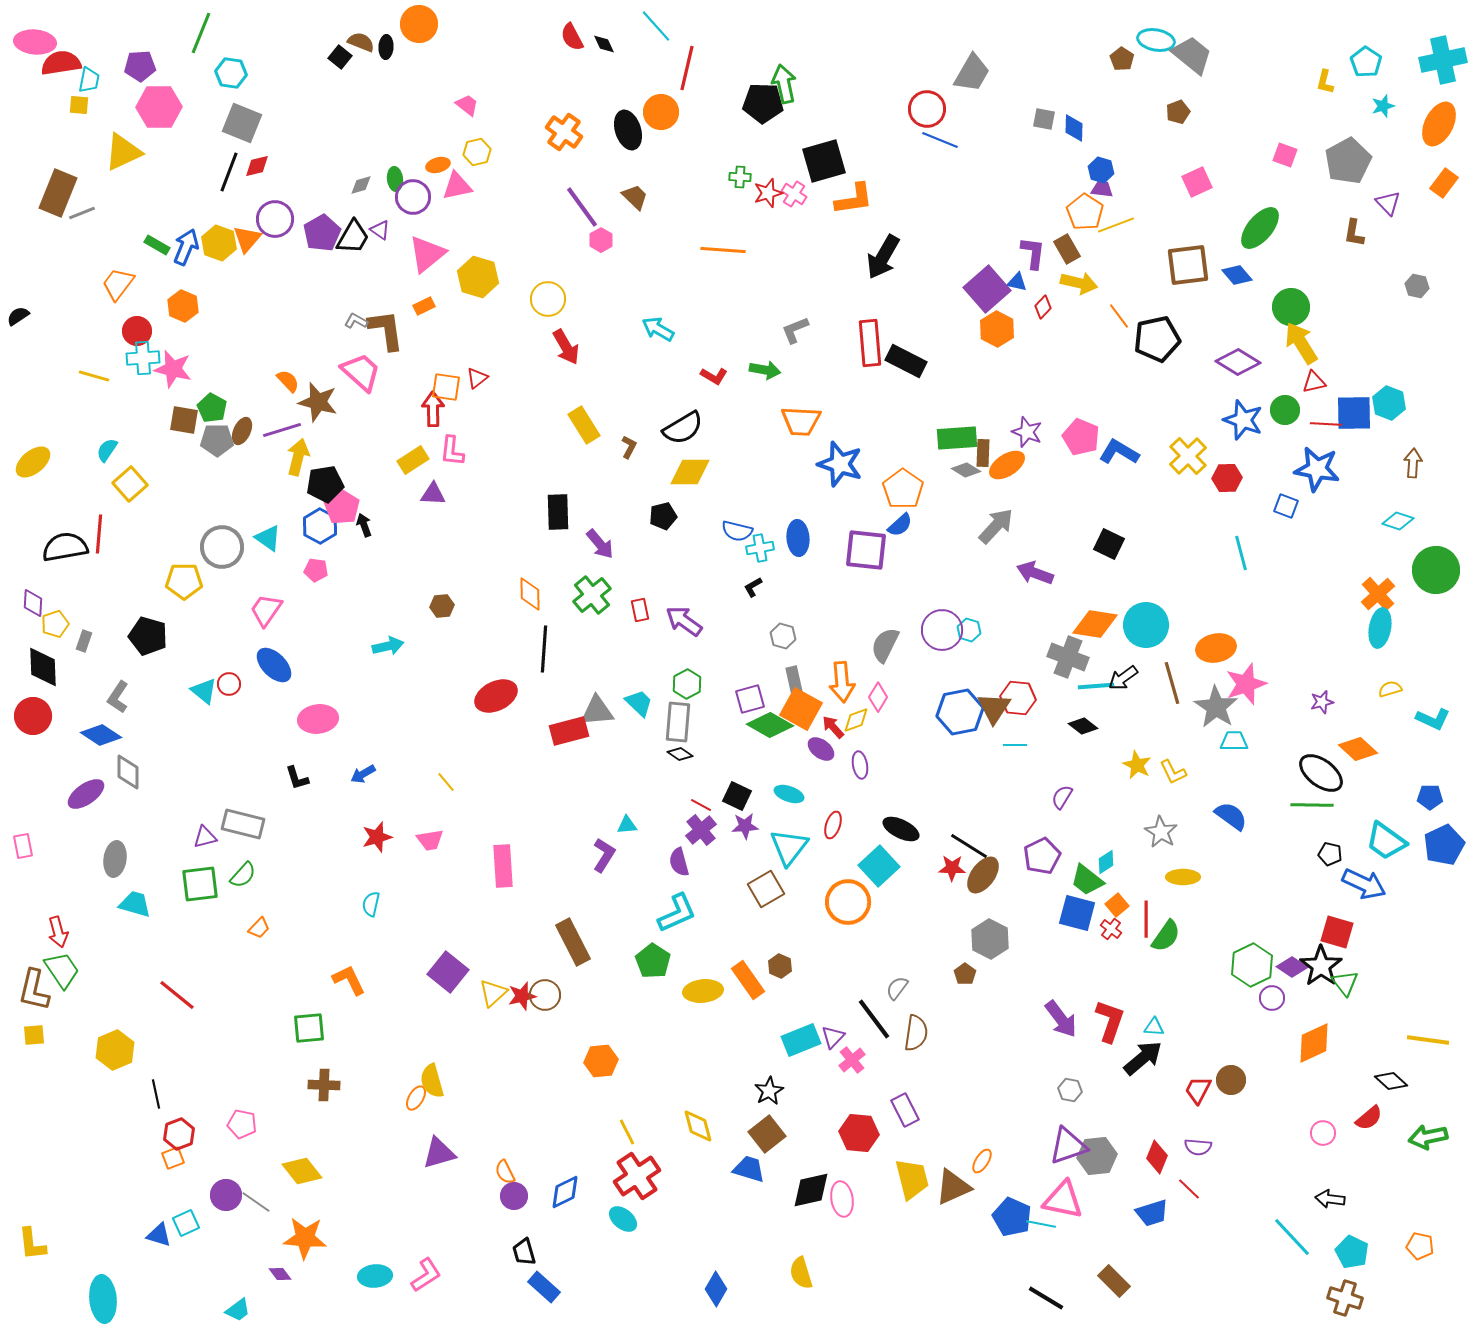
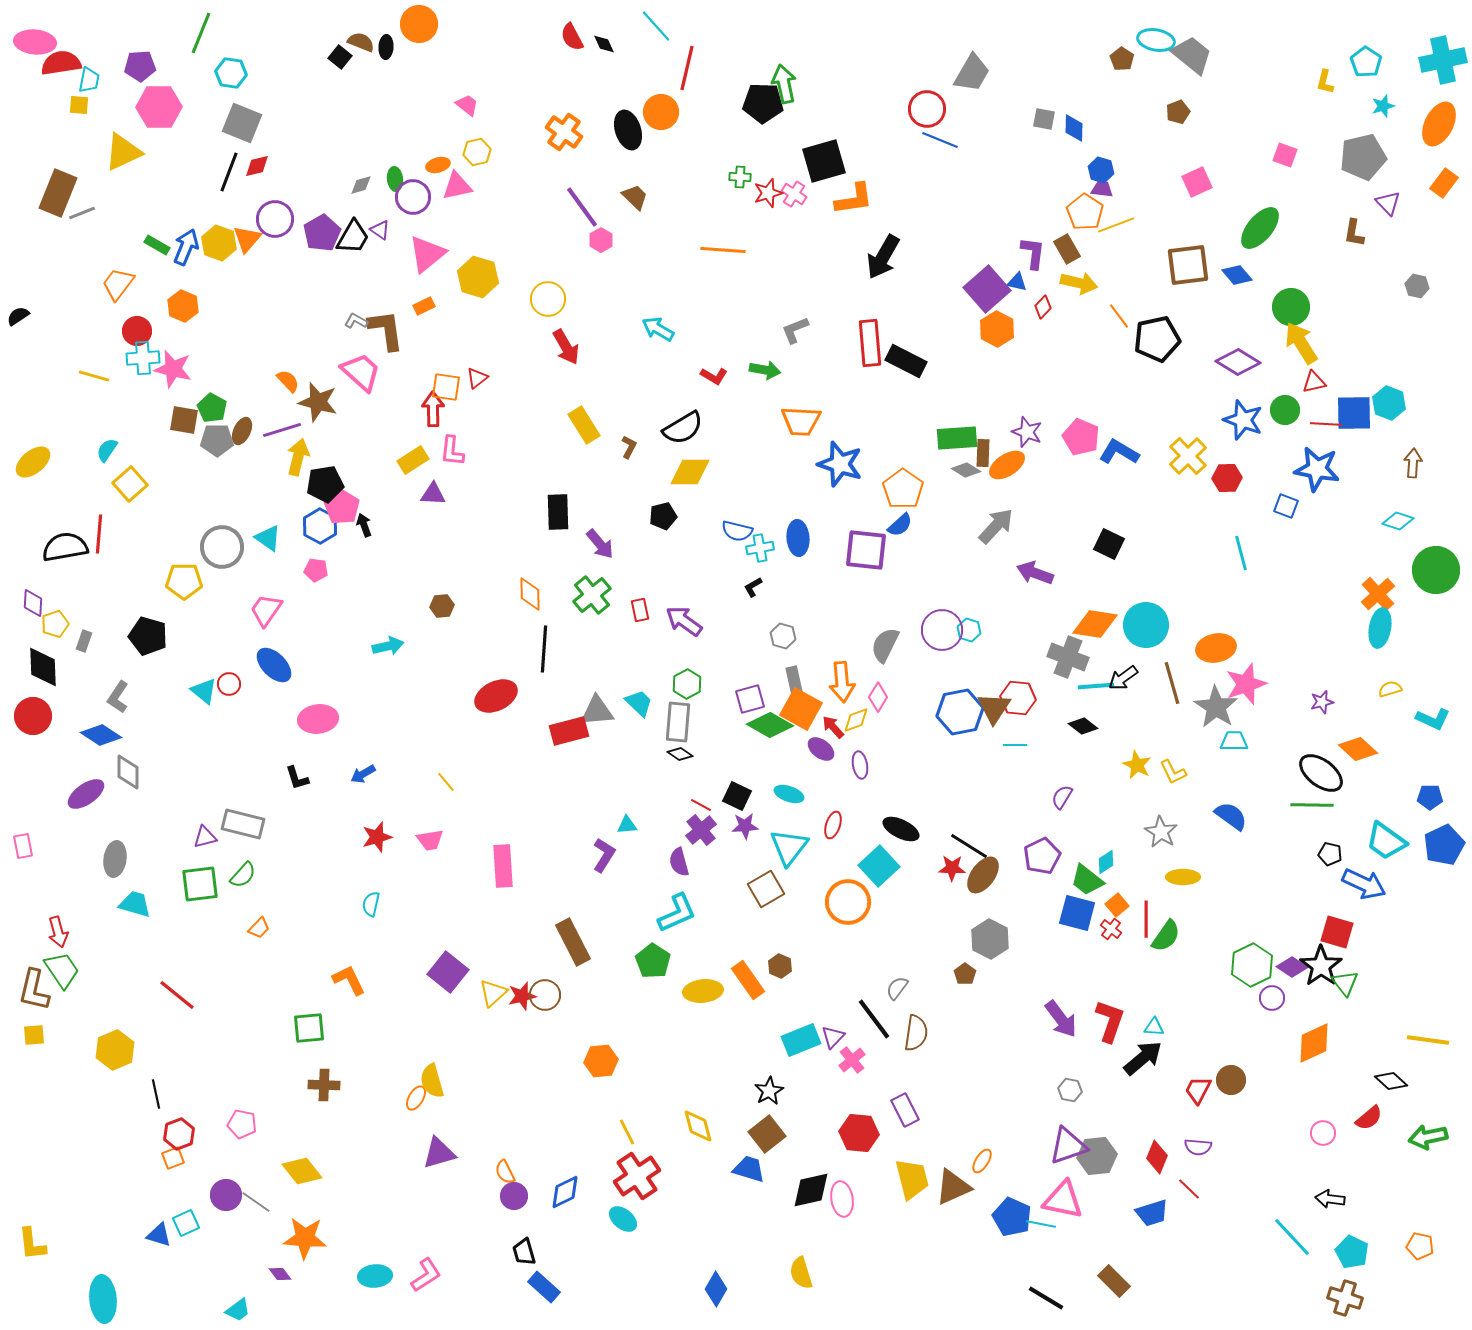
gray pentagon at (1348, 161): moved 15 px right, 4 px up; rotated 15 degrees clockwise
